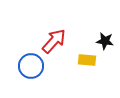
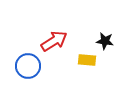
red arrow: rotated 16 degrees clockwise
blue circle: moved 3 px left
